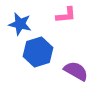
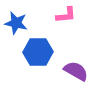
blue star: moved 4 px left, 1 px up
blue hexagon: rotated 16 degrees clockwise
